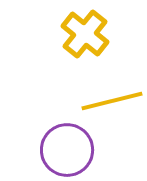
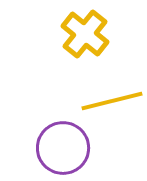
purple circle: moved 4 px left, 2 px up
